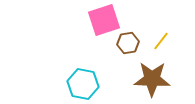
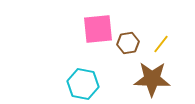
pink square: moved 6 px left, 9 px down; rotated 12 degrees clockwise
yellow line: moved 3 px down
